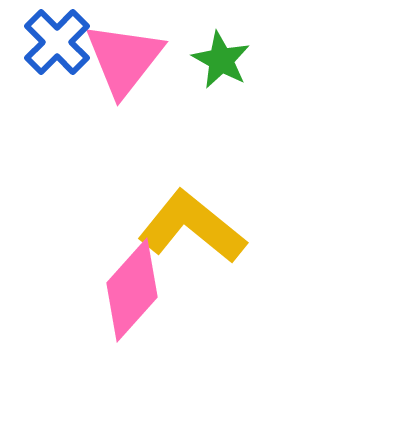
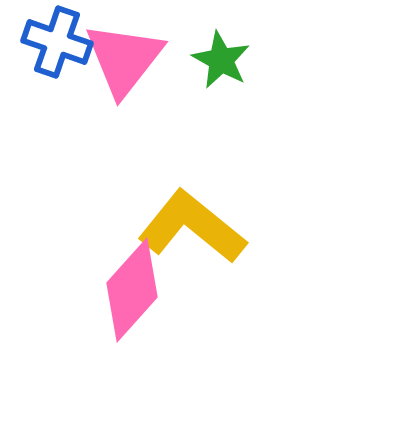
blue cross: rotated 26 degrees counterclockwise
